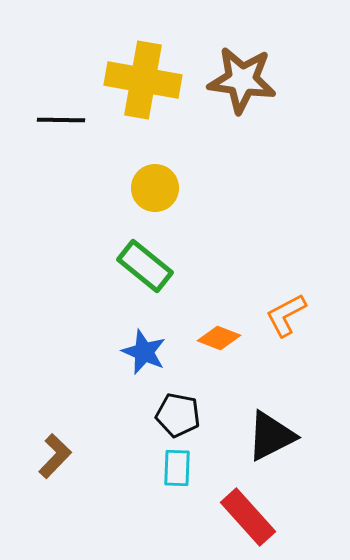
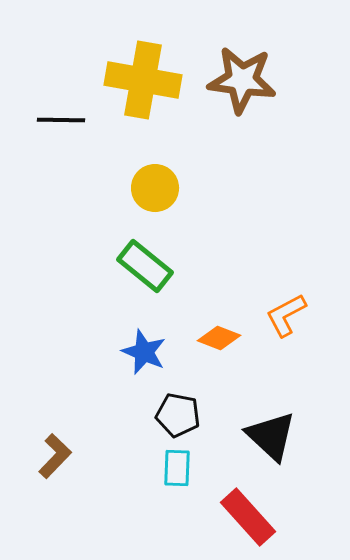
black triangle: rotated 50 degrees counterclockwise
